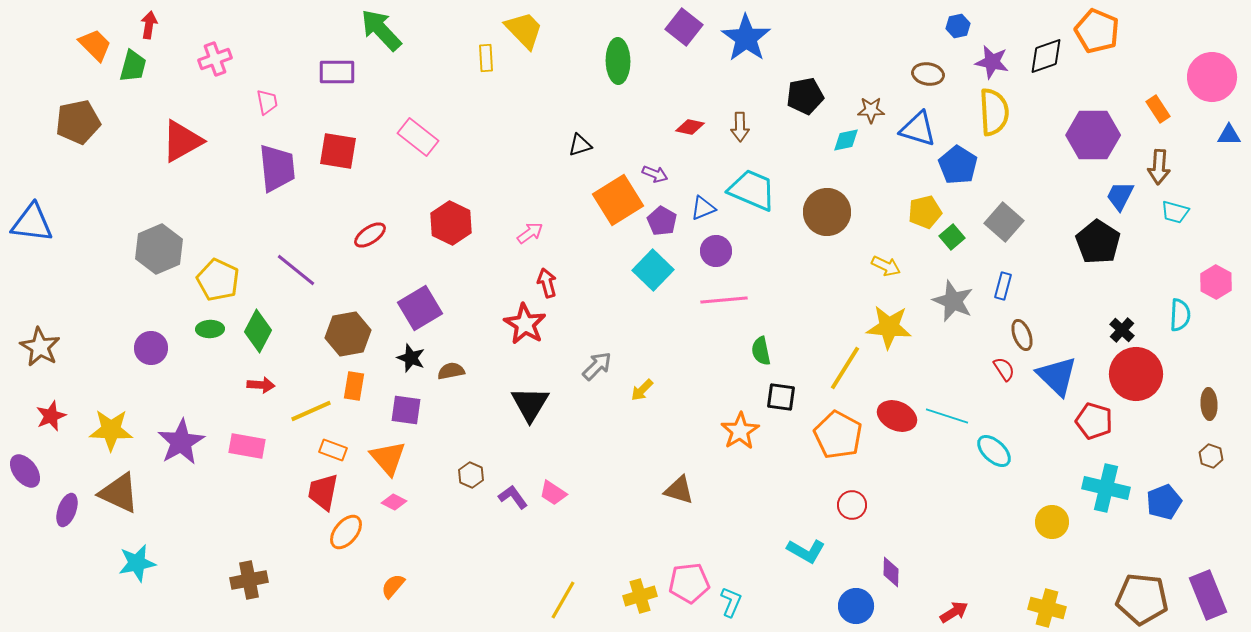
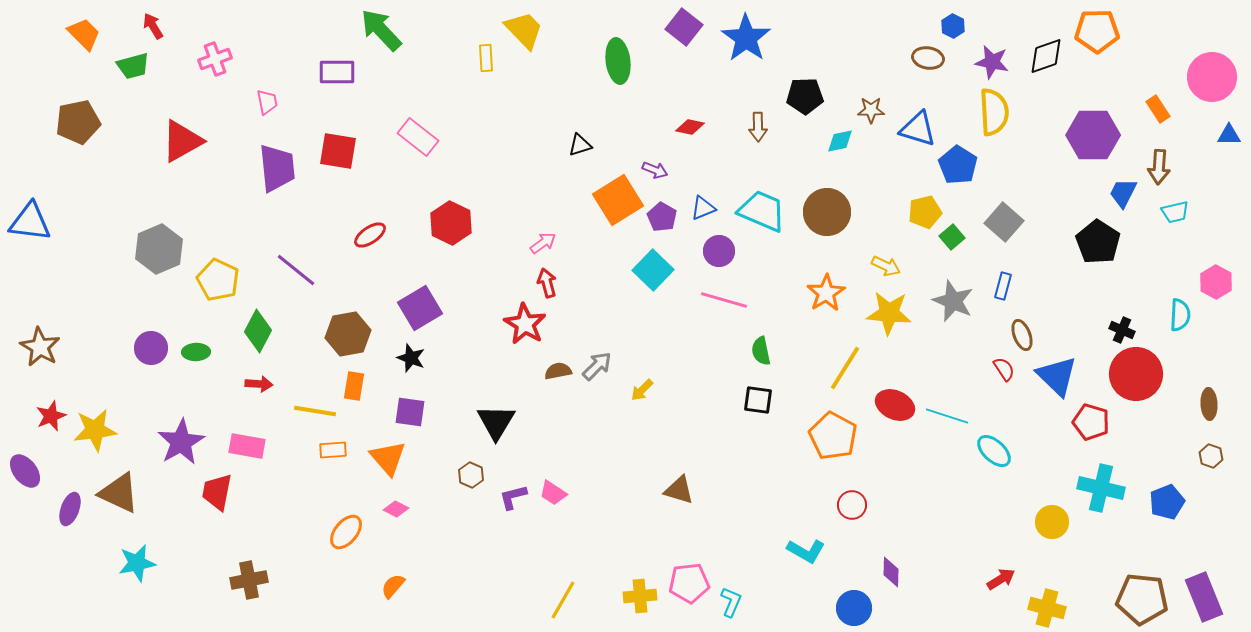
red arrow at (149, 25): moved 4 px right, 1 px down; rotated 40 degrees counterclockwise
blue hexagon at (958, 26): moved 5 px left; rotated 20 degrees counterclockwise
orange pentagon at (1097, 31): rotated 24 degrees counterclockwise
orange trapezoid at (95, 45): moved 11 px left, 11 px up
green ellipse at (618, 61): rotated 6 degrees counterclockwise
green trapezoid at (133, 66): rotated 60 degrees clockwise
brown ellipse at (928, 74): moved 16 px up
black pentagon at (805, 96): rotated 9 degrees clockwise
brown arrow at (740, 127): moved 18 px right
cyan diamond at (846, 140): moved 6 px left, 1 px down
purple arrow at (655, 174): moved 4 px up
cyan trapezoid at (752, 190): moved 10 px right, 21 px down
blue trapezoid at (1120, 196): moved 3 px right, 3 px up
cyan trapezoid at (1175, 212): rotated 28 degrees counterclockwise
purple pentagon at (662, 221): moved 4 px up
blue triangle at (32, 223): moved 2 px left, 1 px up
pink arrow at (530, 233): moved 13 px right, 10 px down
purple circle at (716, 251): moved 3 px right
pink line at (724, 300): rotated 21 degrees clockwise
yellow star at (889, 327): moved 14 px up
green ellipse at (210, 329): moved 14 px left, 23 px down
black cross at (1122, 330): rotated 20 degrees counterclockwise
brown semicircle at (451, 371): moved 107 px right
red arrow at (261, 385): moved 2 px left, 1 px up
black square at (781, 397): moved 23 px left, 3 px down
black triangle at (530, 404): moved 34 px left, 18 px down
purple square at (406, 410): moved 4 px right, 2 px down
yellow line at (311, 411): moved 4 px right; rotated 33 degrees clockwise
red ellipse at (897, 416): moved 2 px left, 11 px up
red pentagon at (1094, 421): moved 3 px left, 1 px down
yellow star at (111, 430): moved 16 px left; rotated 9 degrees counterclockwise
orange star at (740, 431): moved 86 px right, 138 px up
orange pentagon at (838, 435): moved 5 px left, 1 px down
orange rectangle at (333, 450): rotated 24 degrees counterclockwise
cyan cross at (1106, 488): moved 5 px left
red trapezoid at (323, 492): moved 106 px left
purple L-shape at (513, 497): rotated 68 degrees counterclockwise
pink diamond at (394, 502): moved 2 px right, 7 px down
blue pentagon at (1164, 502): moved 3 px right
purple ellipse at (67, 510): moved 3 px right, 1 px up
purple rectangle at (1208, 595): moved 4 px left, 2 px down
yellow cross at (640, 596): rotated 12 degrees clockwise
blue circle at (856, 606): moved 2 px left, 2 px down
red arrow at (954, 612): moved 47 px right, 33 px up
